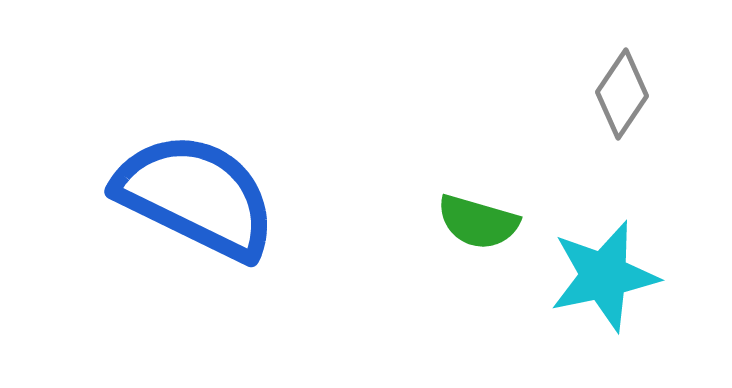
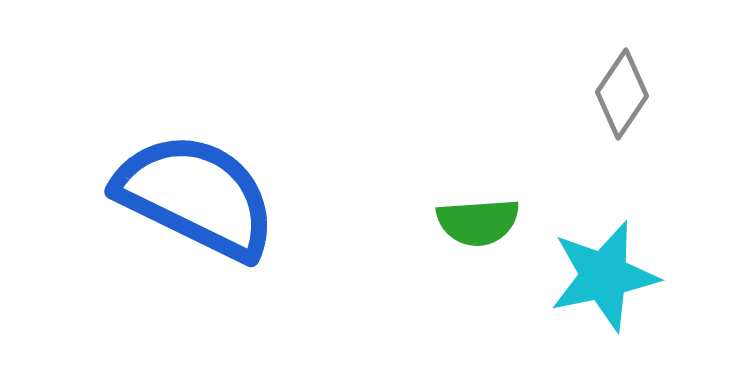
green semicircle: rotated 20 degrees counterclockwise
